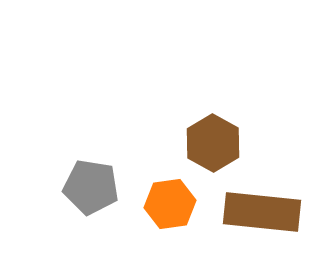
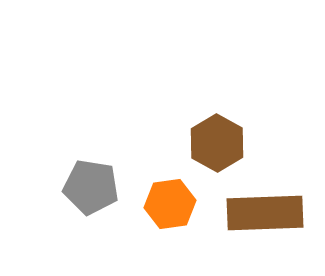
brown hexagon: moved 4 px right
brown rectangle: moved 3 px right, 1 px down; rotated 8 degrees counterclockwise
